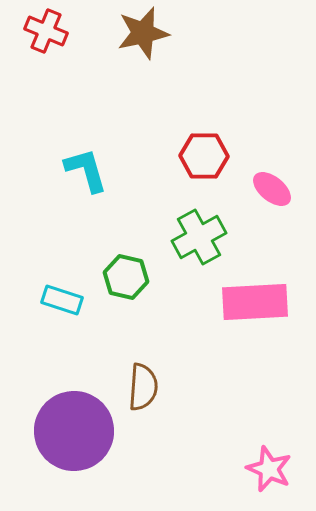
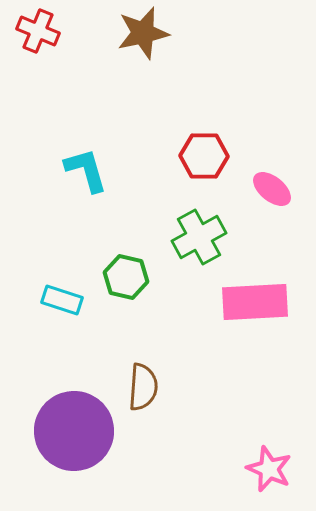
red cross: moved 8 px left
